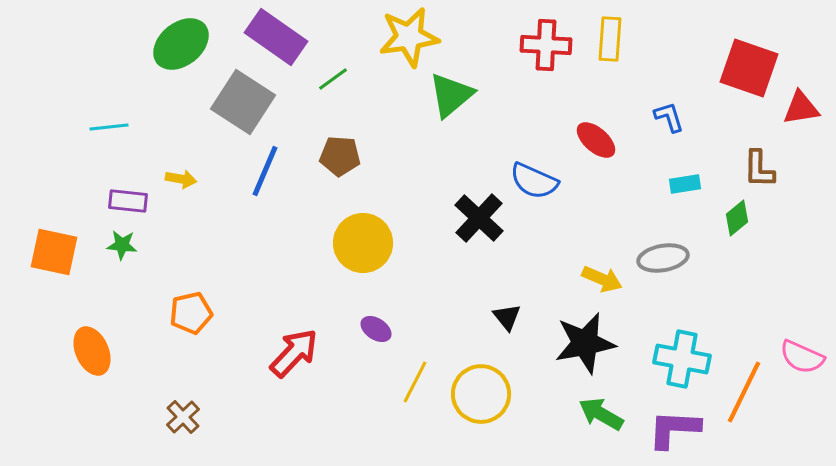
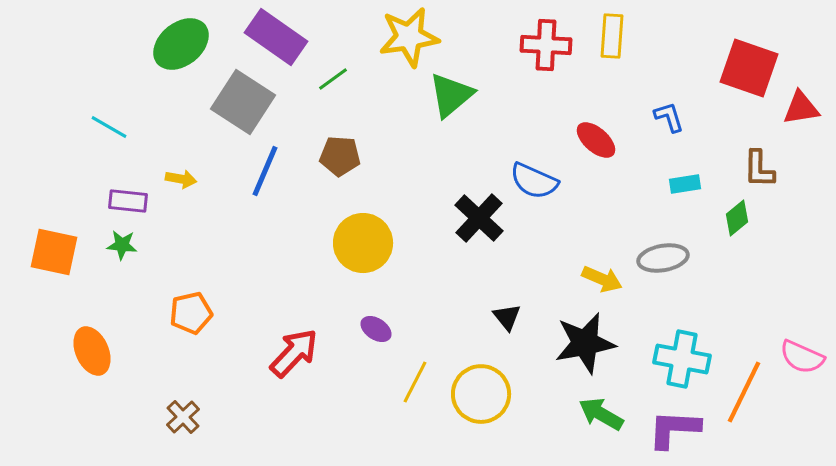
yellow rectangle at (610, 39): moved 2 px right, 3 px up
cyan line at (109, 127): rotated 36 degrees clockwise
